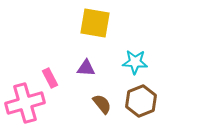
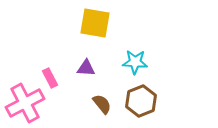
pink cross: rotated 12 degrees counterclockwise
